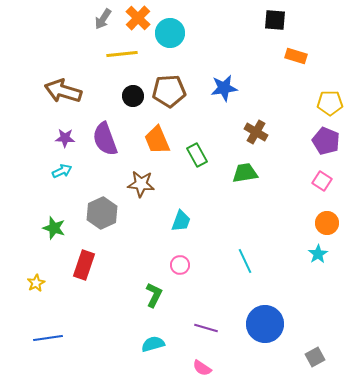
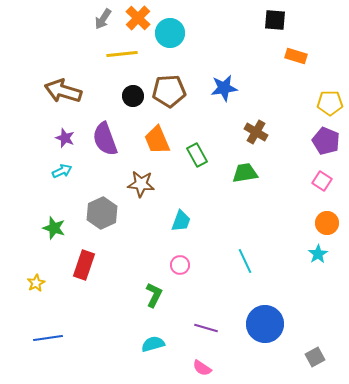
purple star: rotated 18 degrees clockwise
